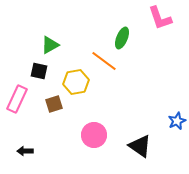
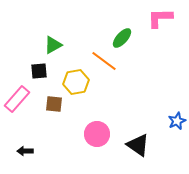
pink L-shape: rotated 108 degrees clockwise
green ellipse: rotated 20 degrees clockwise
green triangle: moved 3 px right
black square: rotated 18 degrees counterclockwise
pink rectangle: rotated 16 degrees clockwise
brown square: rotated 24 degrees clockwise
pink circle: moved 3 px right, 1 px up
black triangle: moved 2 px left, 1 px up
